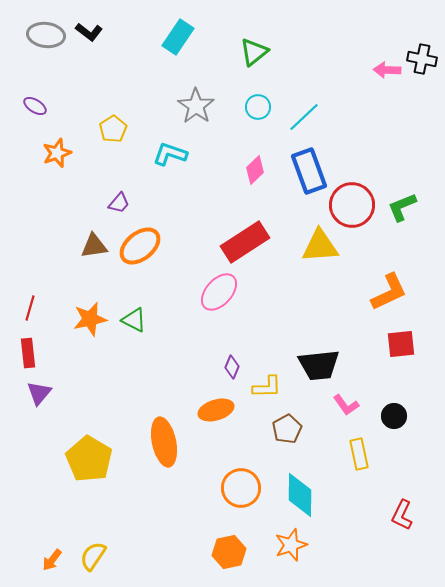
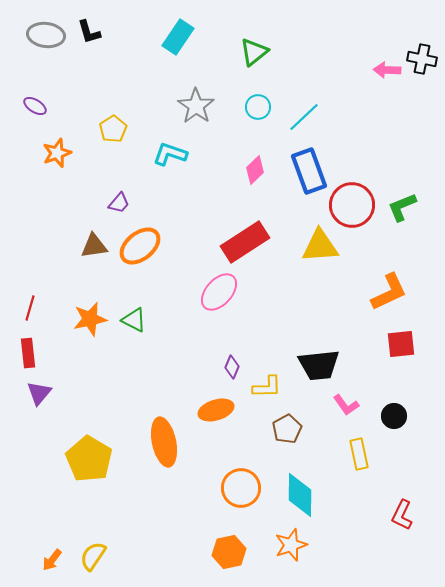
black L-shape at (89, 32): rotated 36 degrees clockwise
